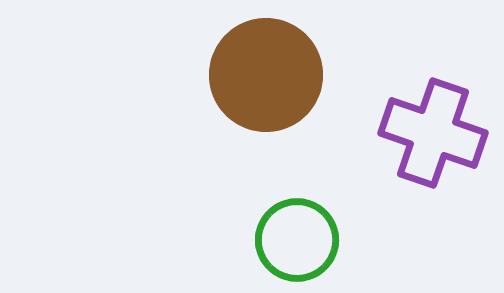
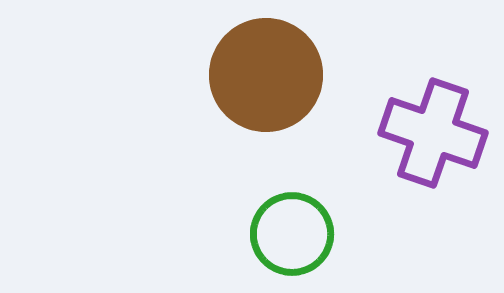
green circle: moved 5 px left, 6 px up
